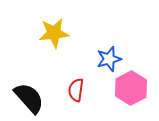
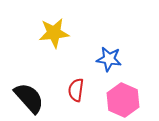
blue star: rotated 25 degrees clockwise
pink hexagon: moved 8 px left, 12 px down; rotated 8 degrees counterclockwise
